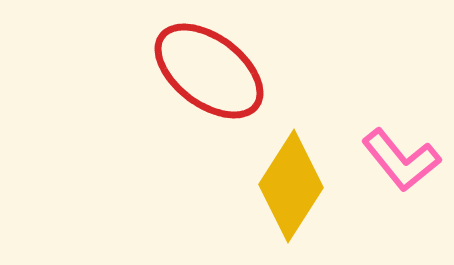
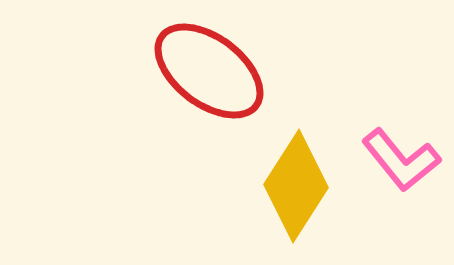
yellow diamond: moved 5 px right
